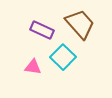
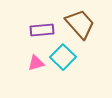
purple rectangle: rotated 30 degrees counterclockwise
pink triangle: moved 3 px right, 4 px up; rotated 24 degrees counterclockwise
